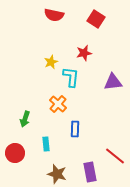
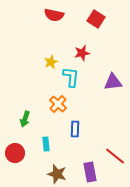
red star: moved 2 px left
